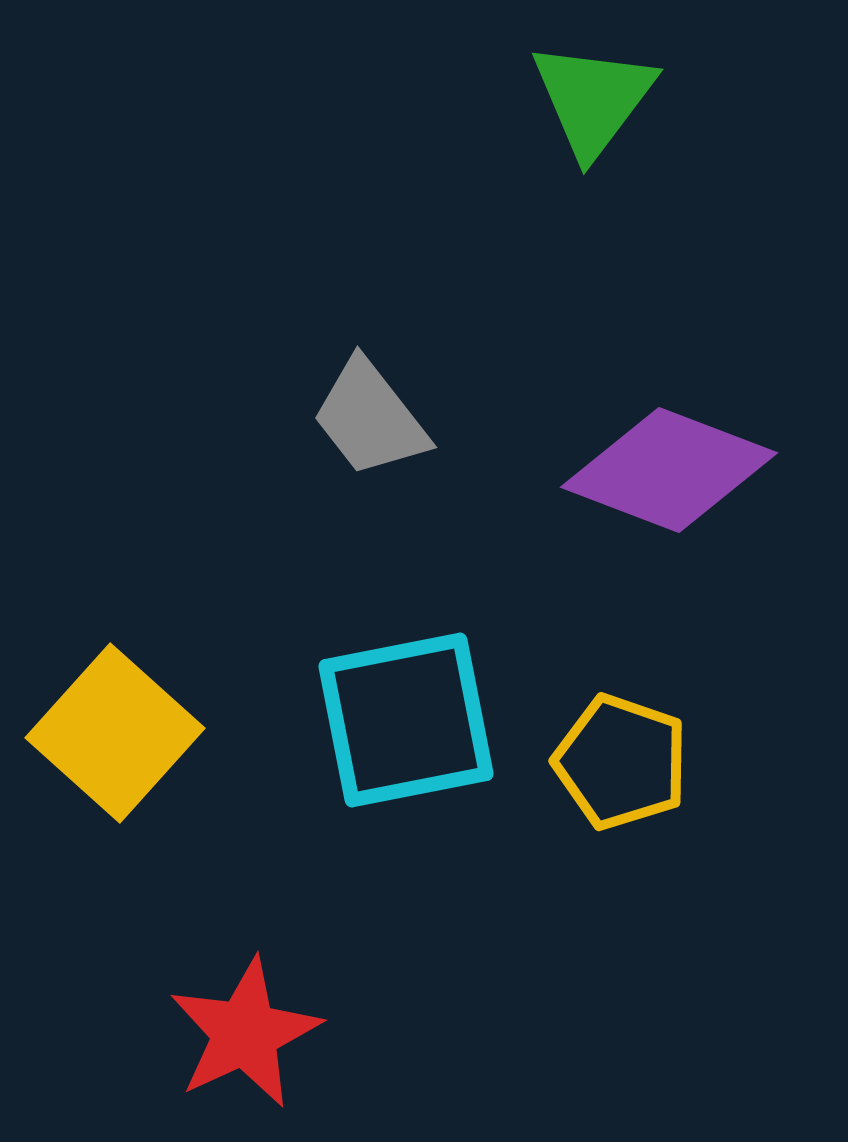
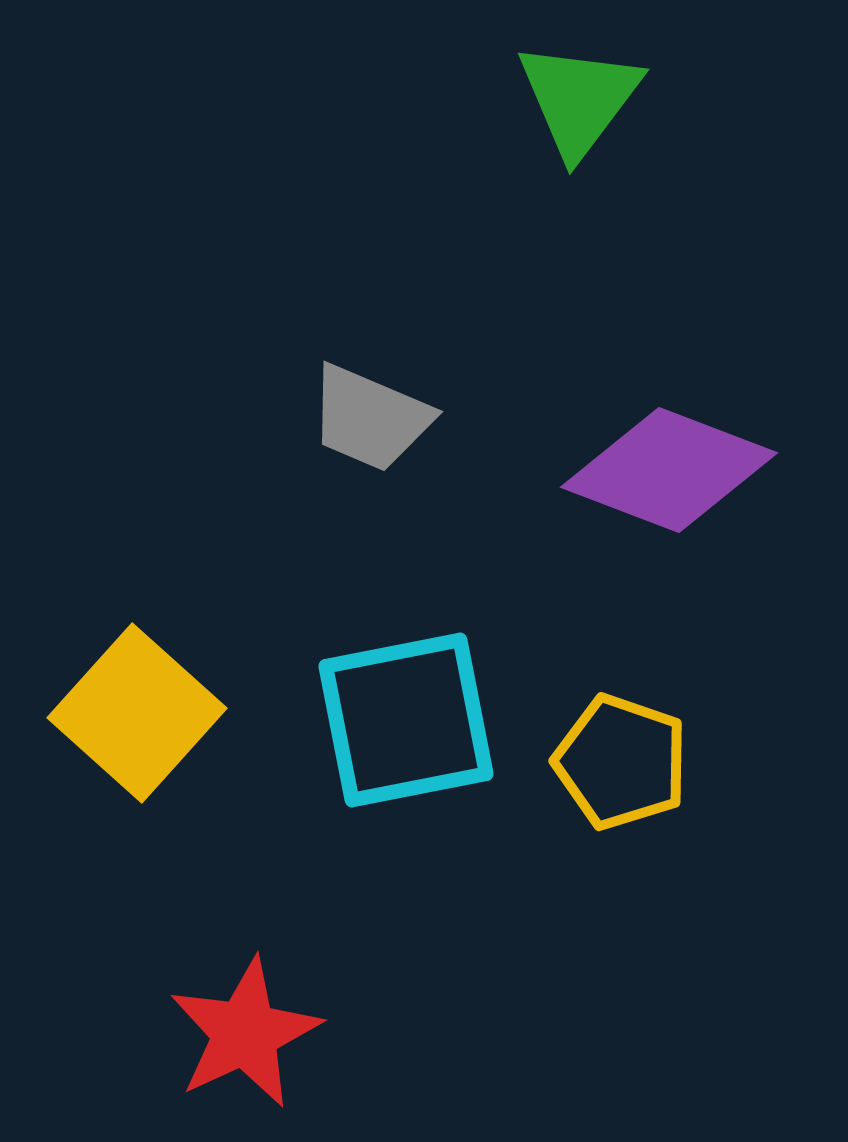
green triangle: moved 14 px left
gray trapezoid: rotated 29 degrees counterclockwise
yellow square: moved 22 px right, 20 px up
